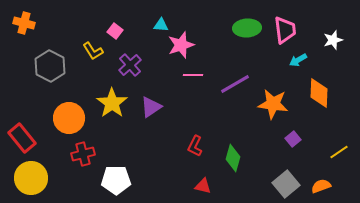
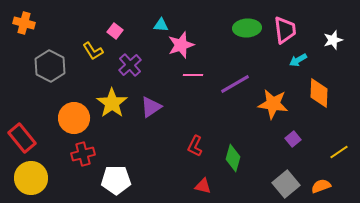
orange circle: moved 5 px right
